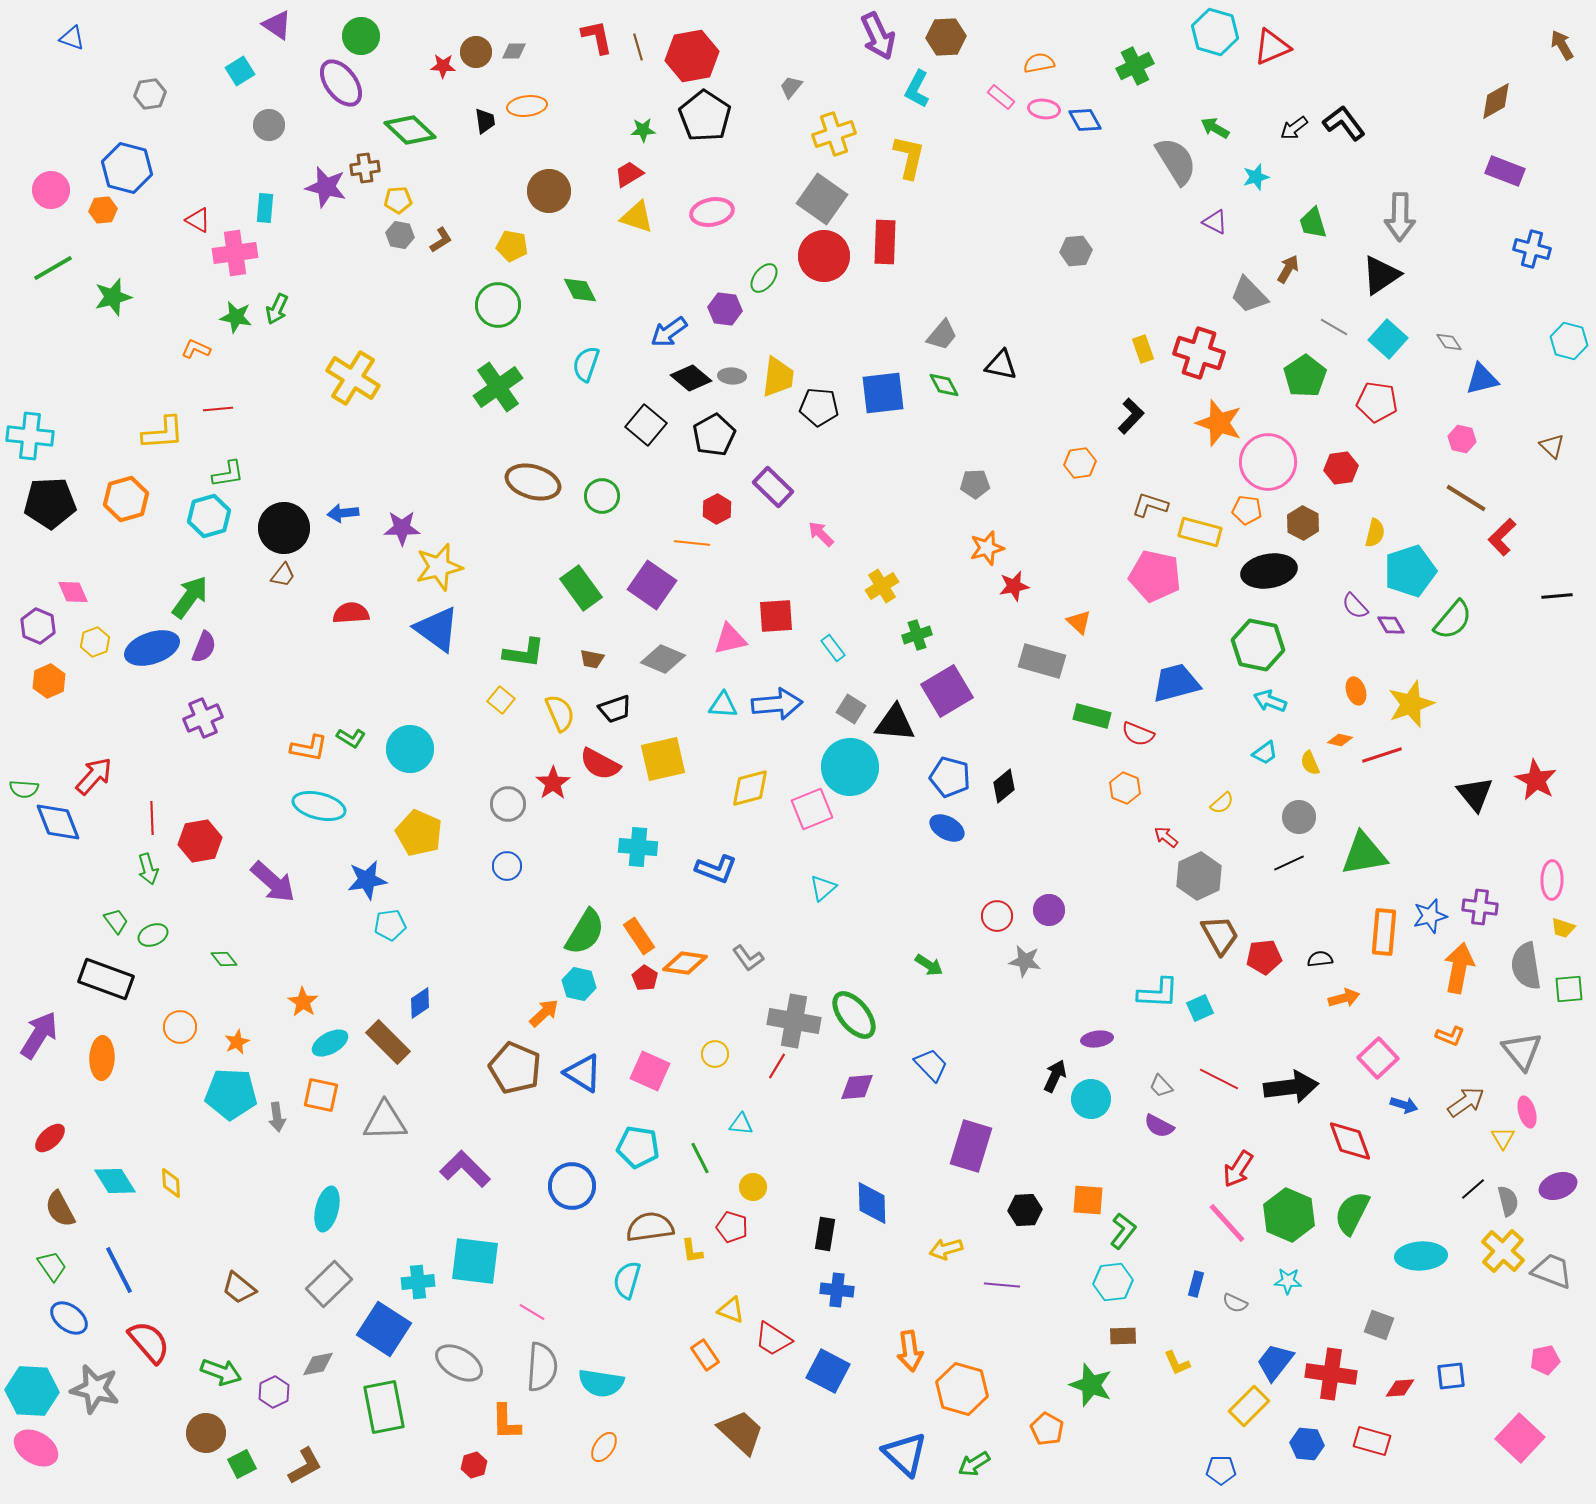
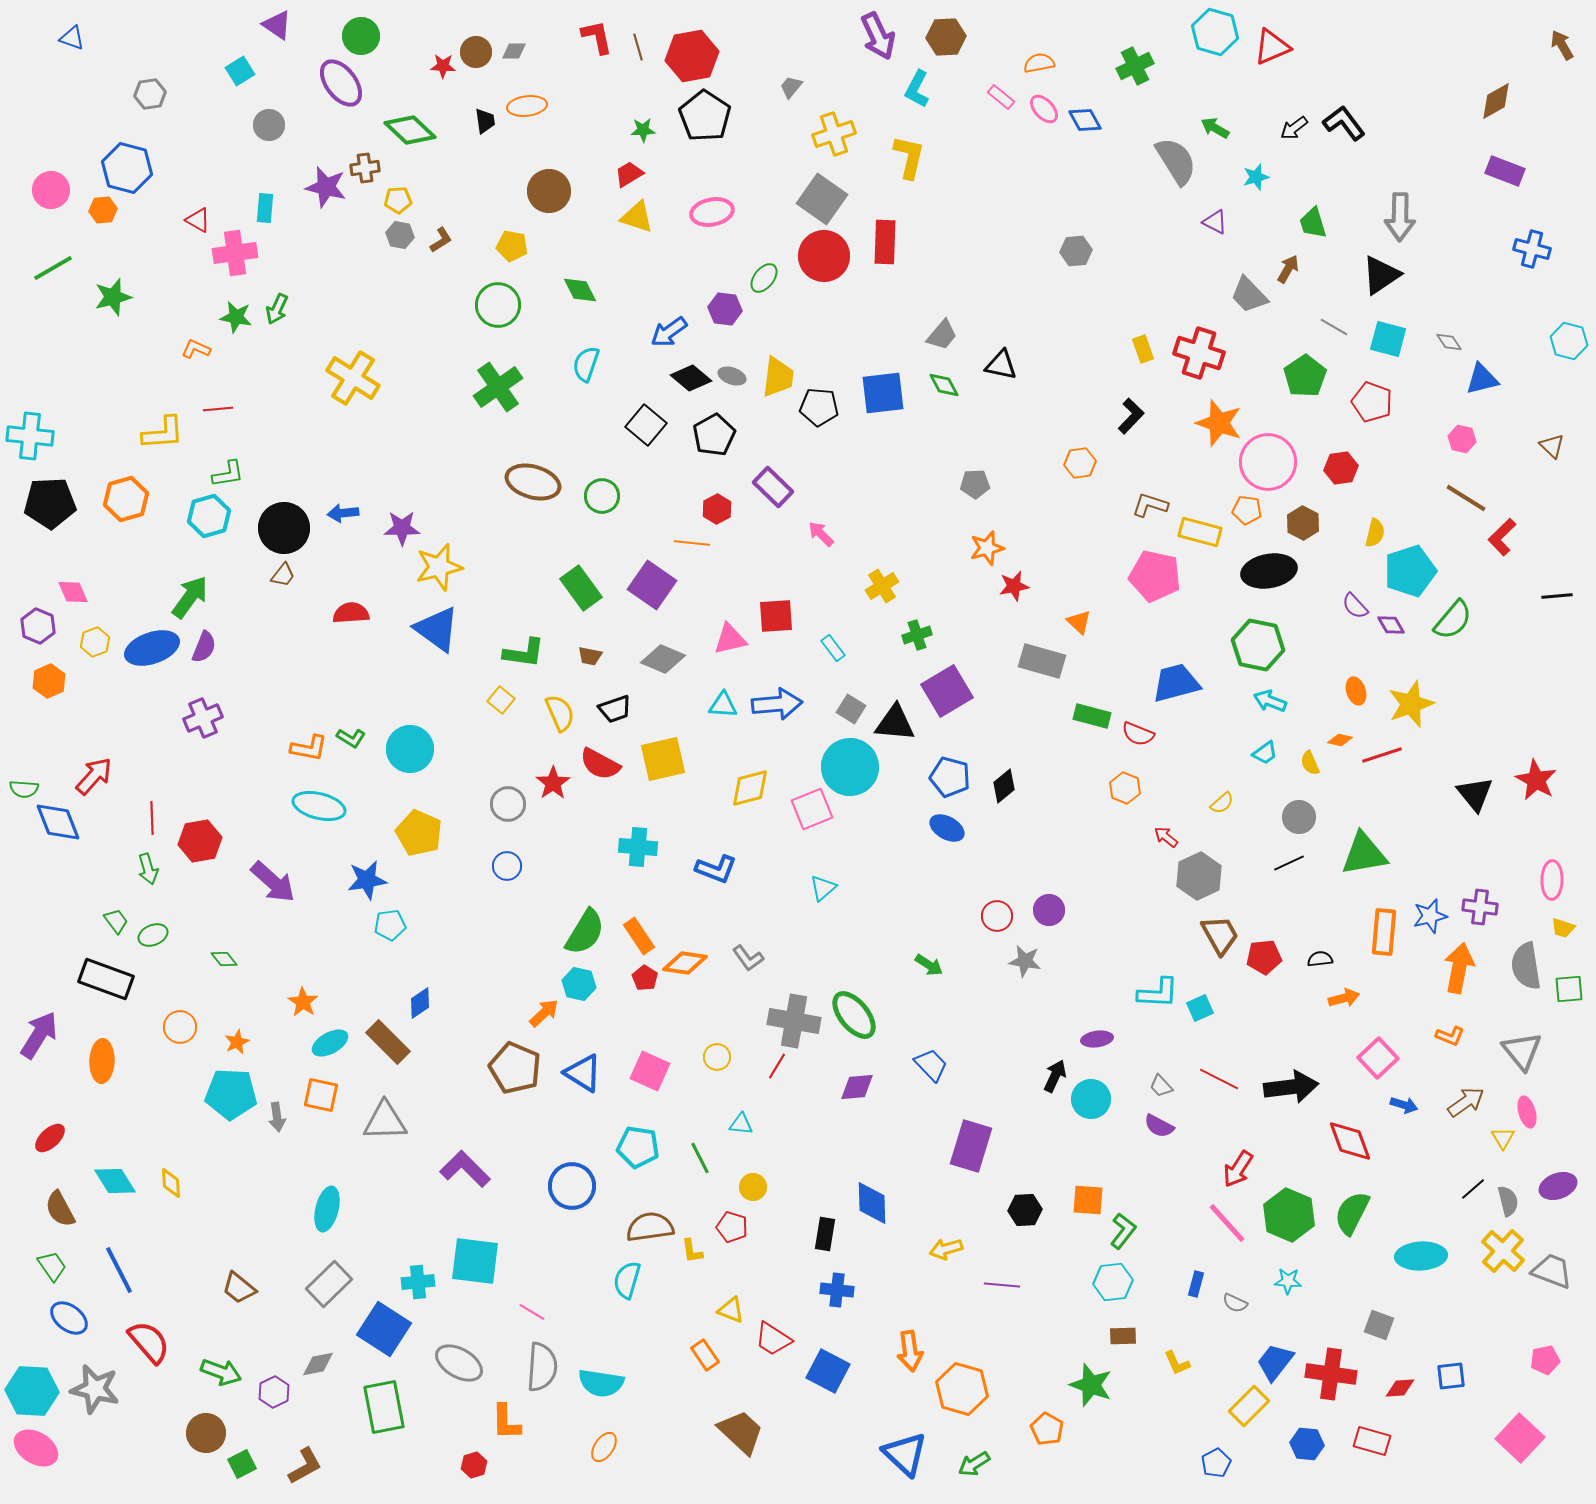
pink ellipse at (1044, 109): rotated 40 degrees clockwise
cyan square at (1388, 339): rotated 27 degrees counterclockwise
gray ellipse at (732, 376): rotated 16 degrees clockwise
red pentagon at (1377, 402): moved 5 px left; rotated 12 degrees clockwise
brown trapezoid at (592, 659): moved 2 px left, 3 px up
yellow circle at (715, 1054): moved 2 px right, 3 px down
orange ellipse at (102, 1058): moved 3 px down
blue pentagon at (1221, 1470): moved 5 px left, 7 px up; rotated 28 degrees counterclockwise
